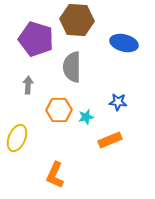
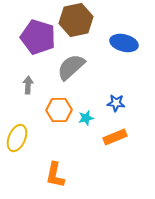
brown hexagon: moved 1 px left; rotated 16 degrees counterclockwise
purple pentagon: moved 2 px right, 2 px up
gray semicircle: moved 1 px left; rotated 48 degrees clockwise
blue star: moved 2 px left, 1 px down
cyan star: moved 1 px down
orange rectangle: moved 5 px right, 3 px up
orange L-shape: rotated 12 degrees counterclockwise
